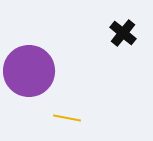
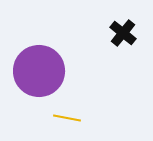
purple circle: moved 10 px right
